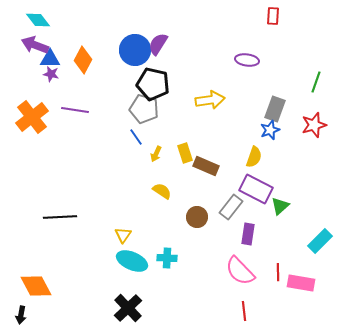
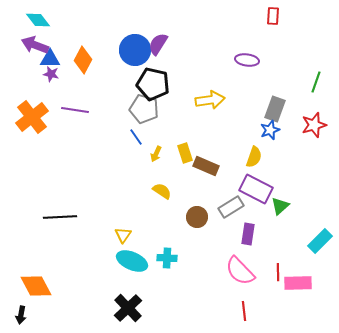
gray rectangle at (231, 207): rotated 20 degrees clockwise
pink rectangle at (301, 283): moved 3 px left; rotated 12 degrees counterclockwise
